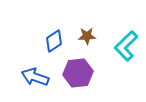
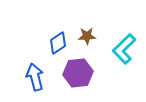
blue diamond: moved 4 px right, 2 px down
cyan L-shape: moved 2 px left, 3 px down
blue arrow: rotated 56 degrees clockwise
